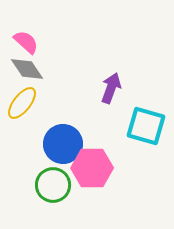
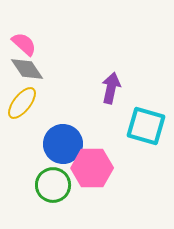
pink semicircle: moved 2 px left, 2 px down
purple arrow: rotated 8 degrees counterclockwise
